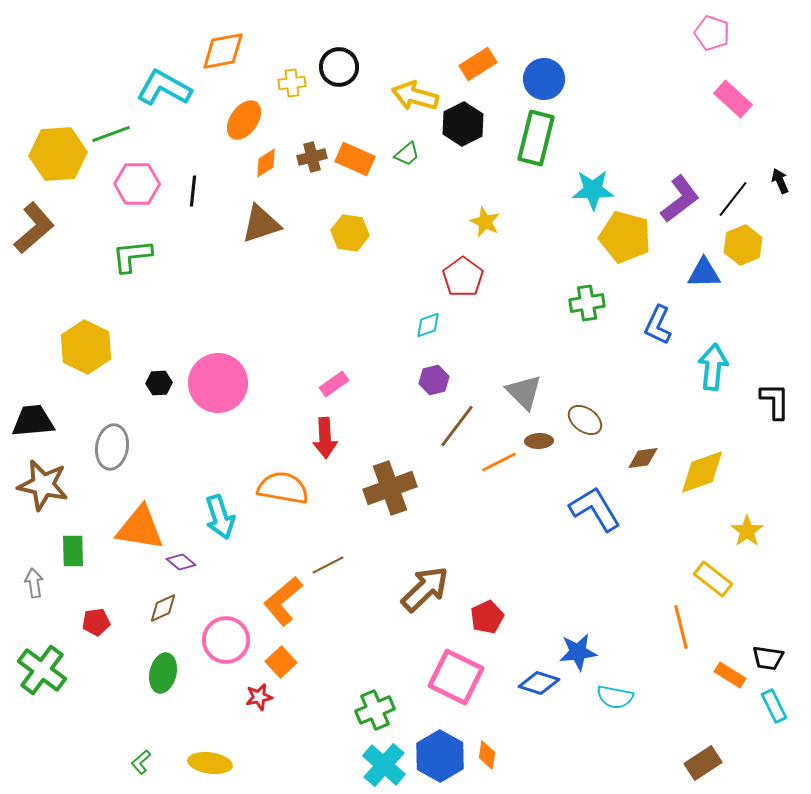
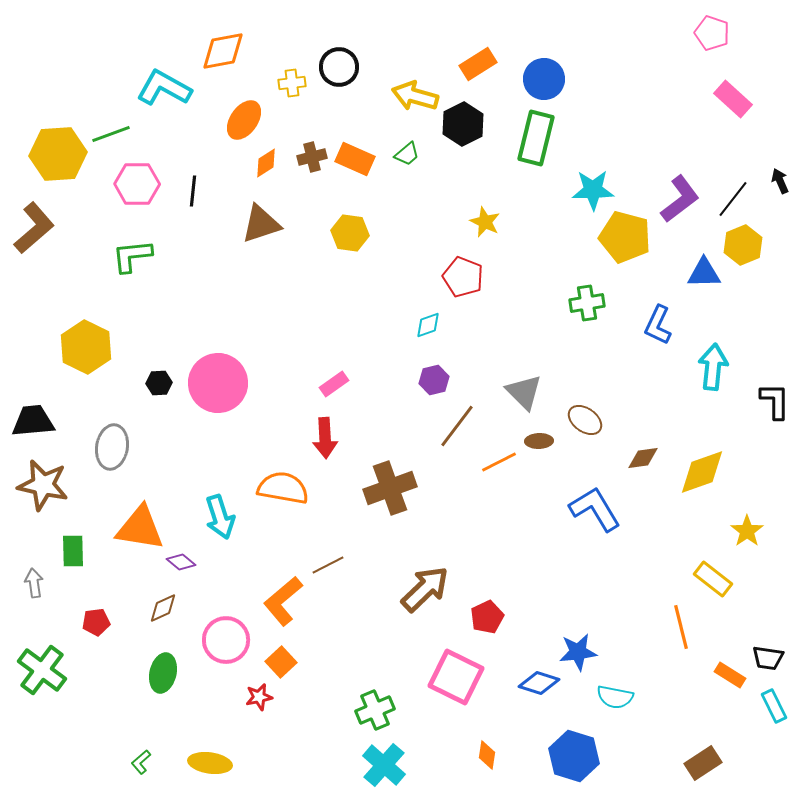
red pentagon at (463, 277): rotated 15 degrees counterclockwise
blue hexagon at (440, 756): moved 134 px right; rotated 12 degrees counterclockwise
